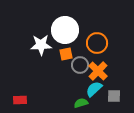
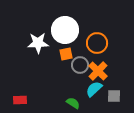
white star: moved 3 px left, 2 px up
green semicircle: moved 8 px left; rotated 48 degrees clockwise
